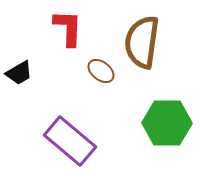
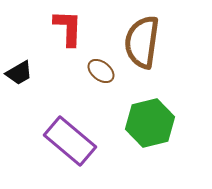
green hexagon: moved 17 px left; rotated 15 degrees counterclockwise
